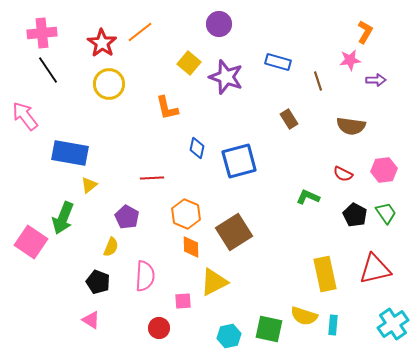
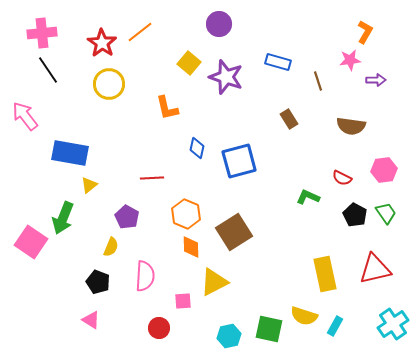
red semicircle at (343, 174): moved 1 px left, 4 px down
cyan rectangle at (333, 325): moved 2 px right, 1 px down; rotated 24 degrees clockwise
